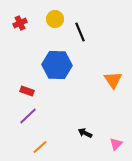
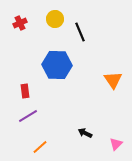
red rectangle: moved 2 px left; rotated 64 degrees clockwise
purple line: rotated 12 degrees clockwise
